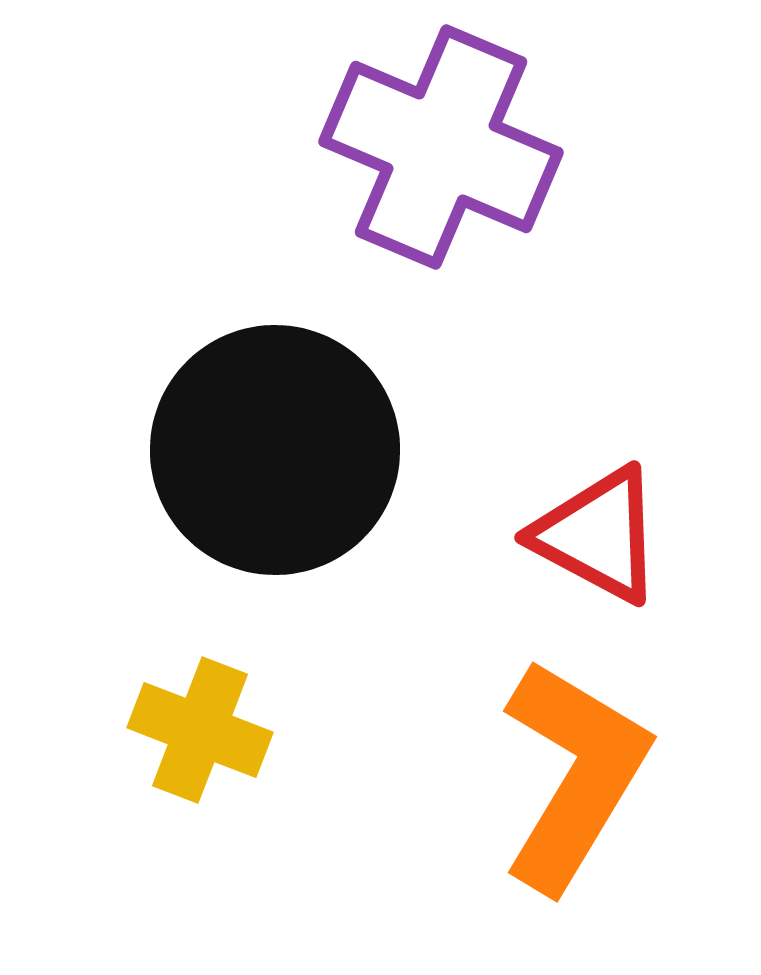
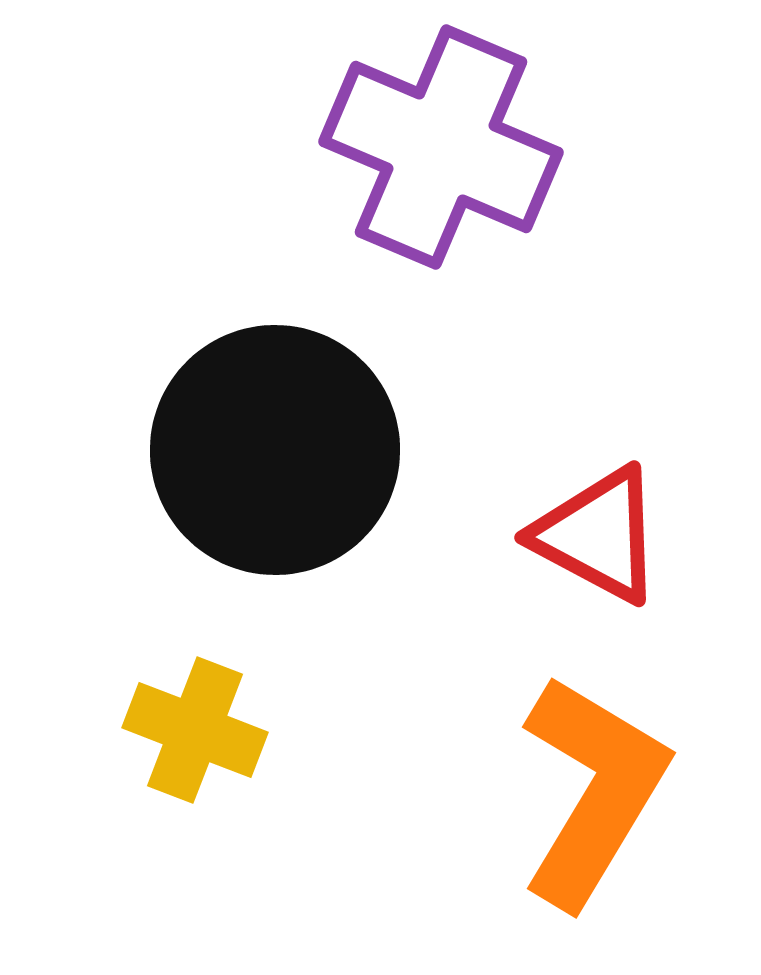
yellow cross: moved 5 px left
orange L-shape: moved 19 px right, 16 px down
